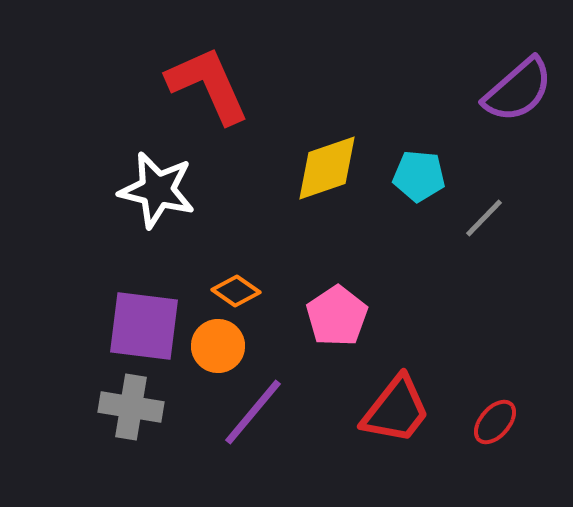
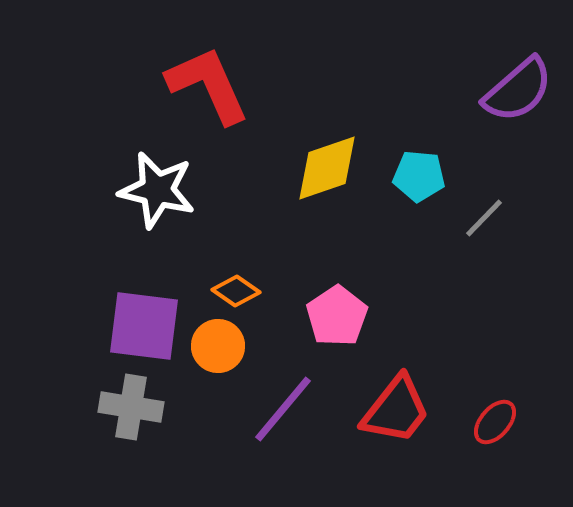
purple line: moved 30 px right, 3 px up
